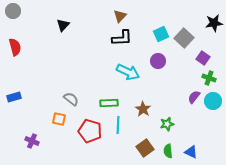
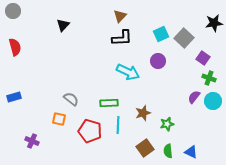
brown star: moved 4 px down; rotated 21 degrees clockwise
